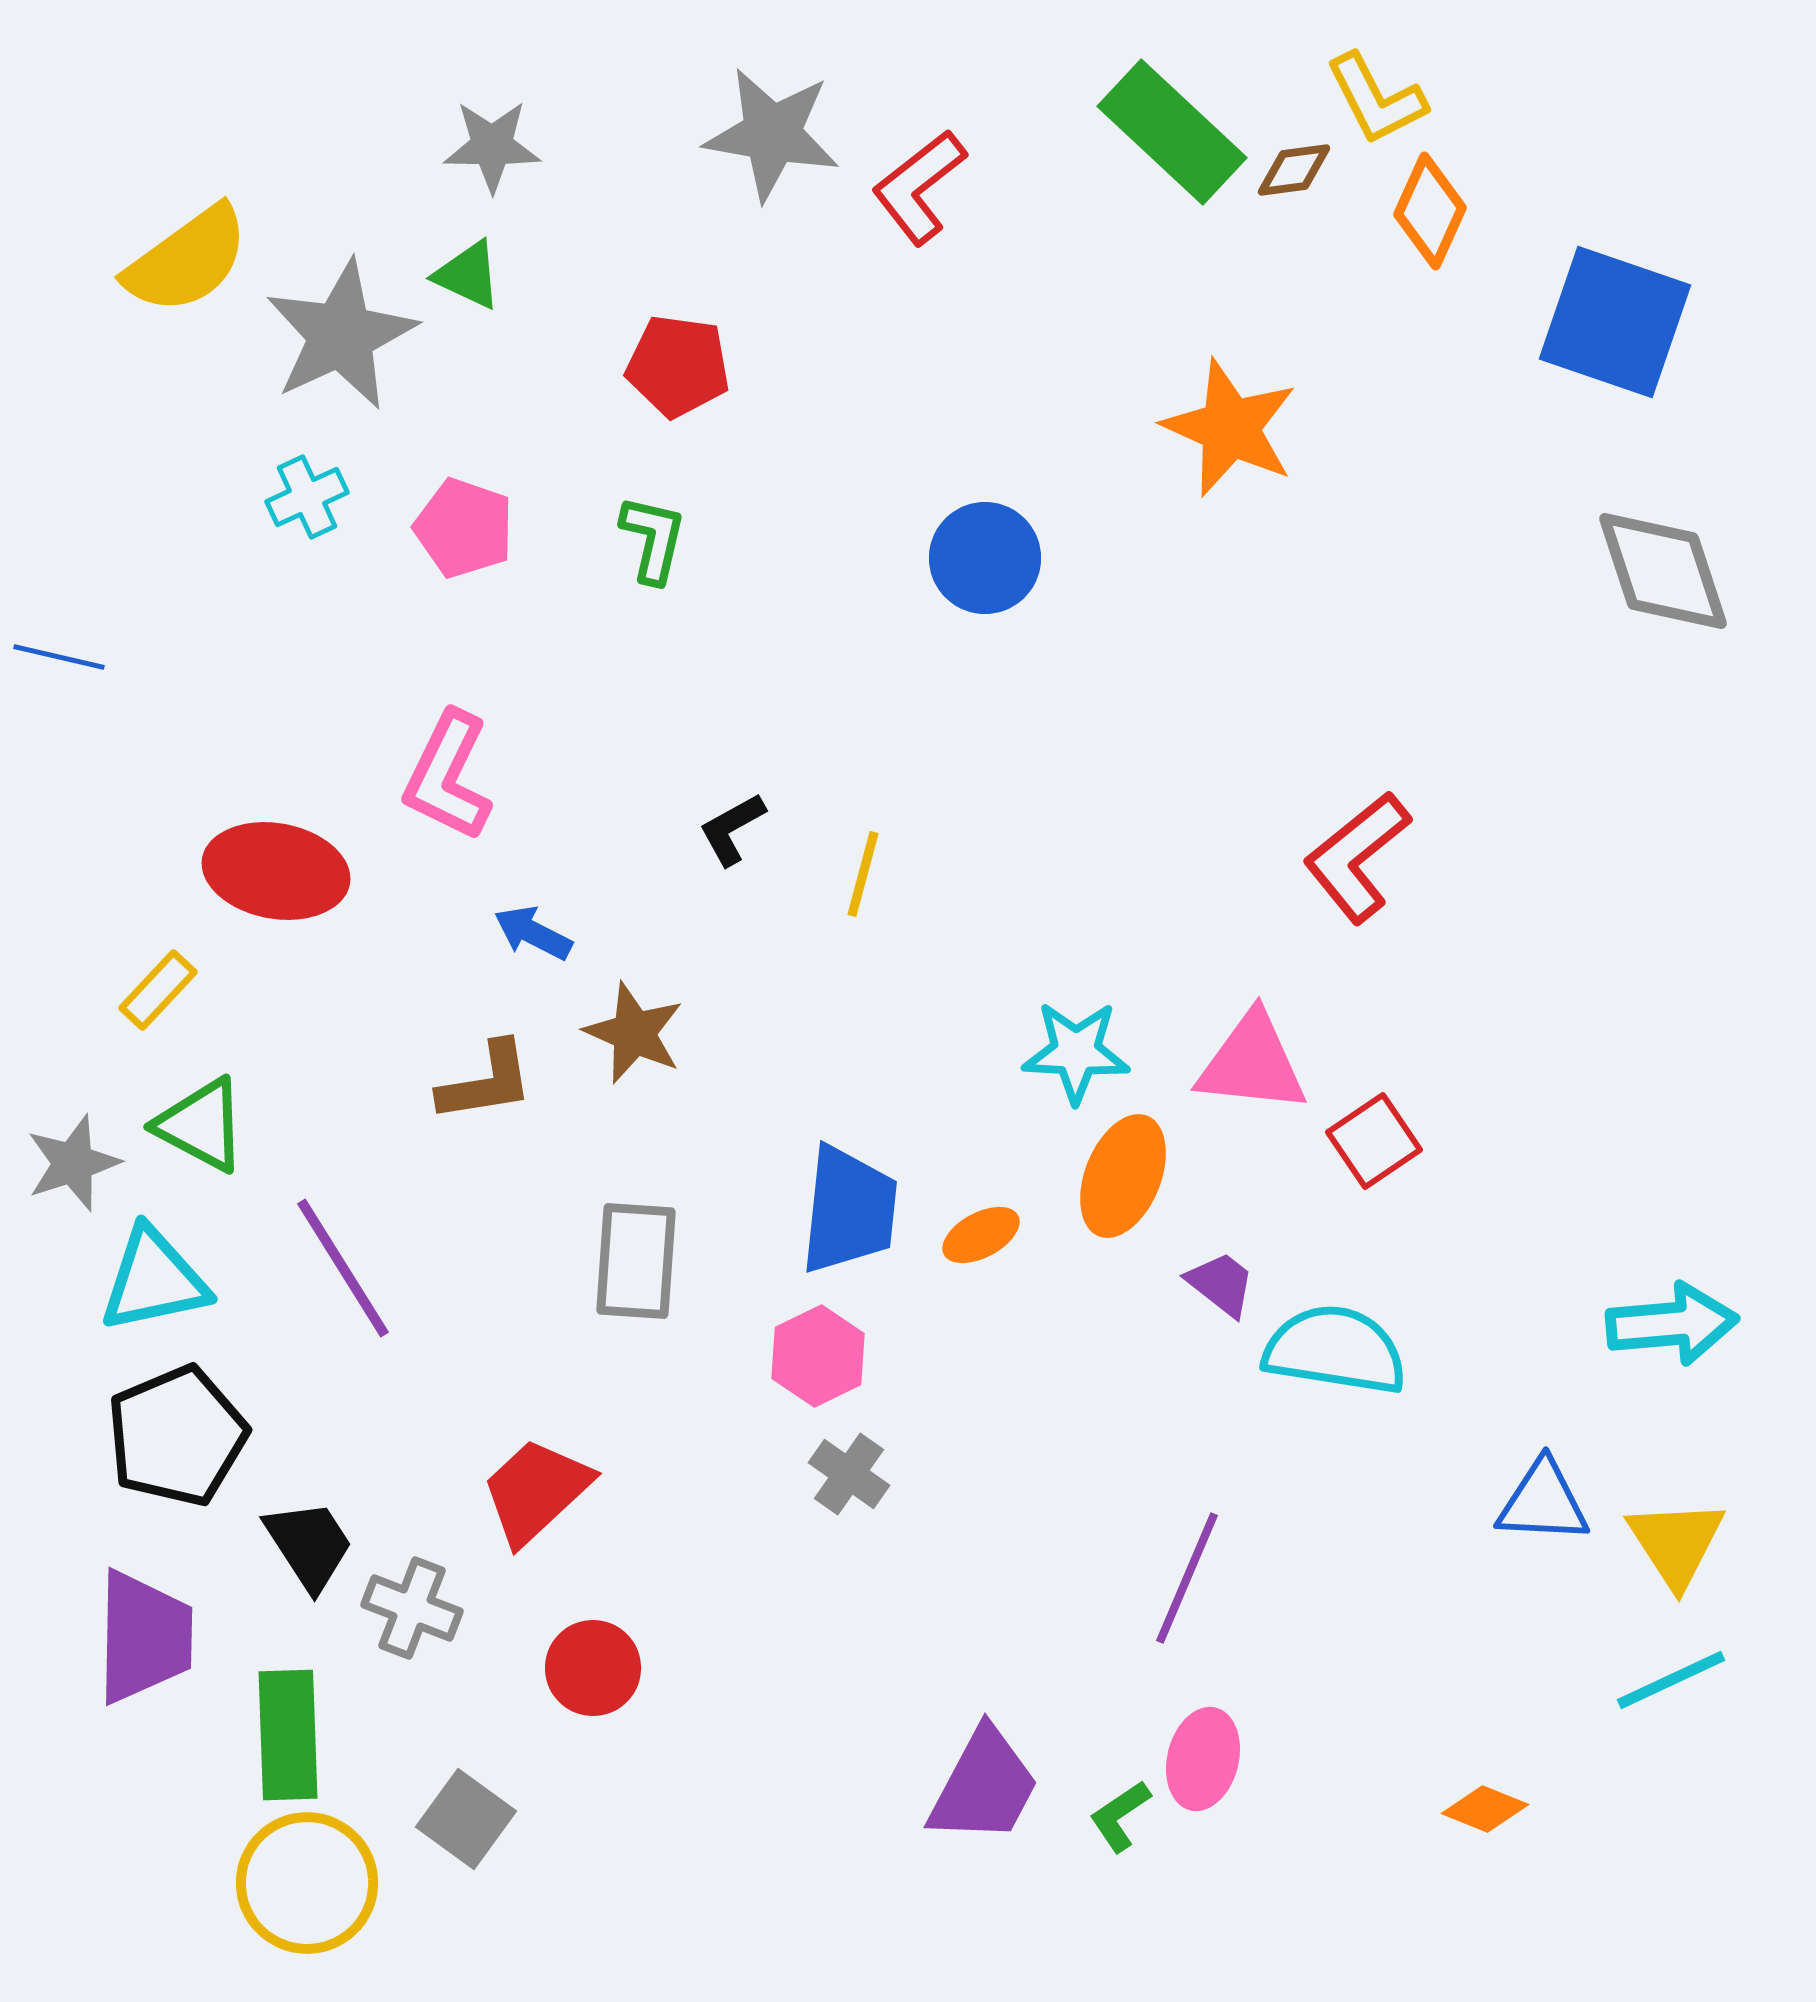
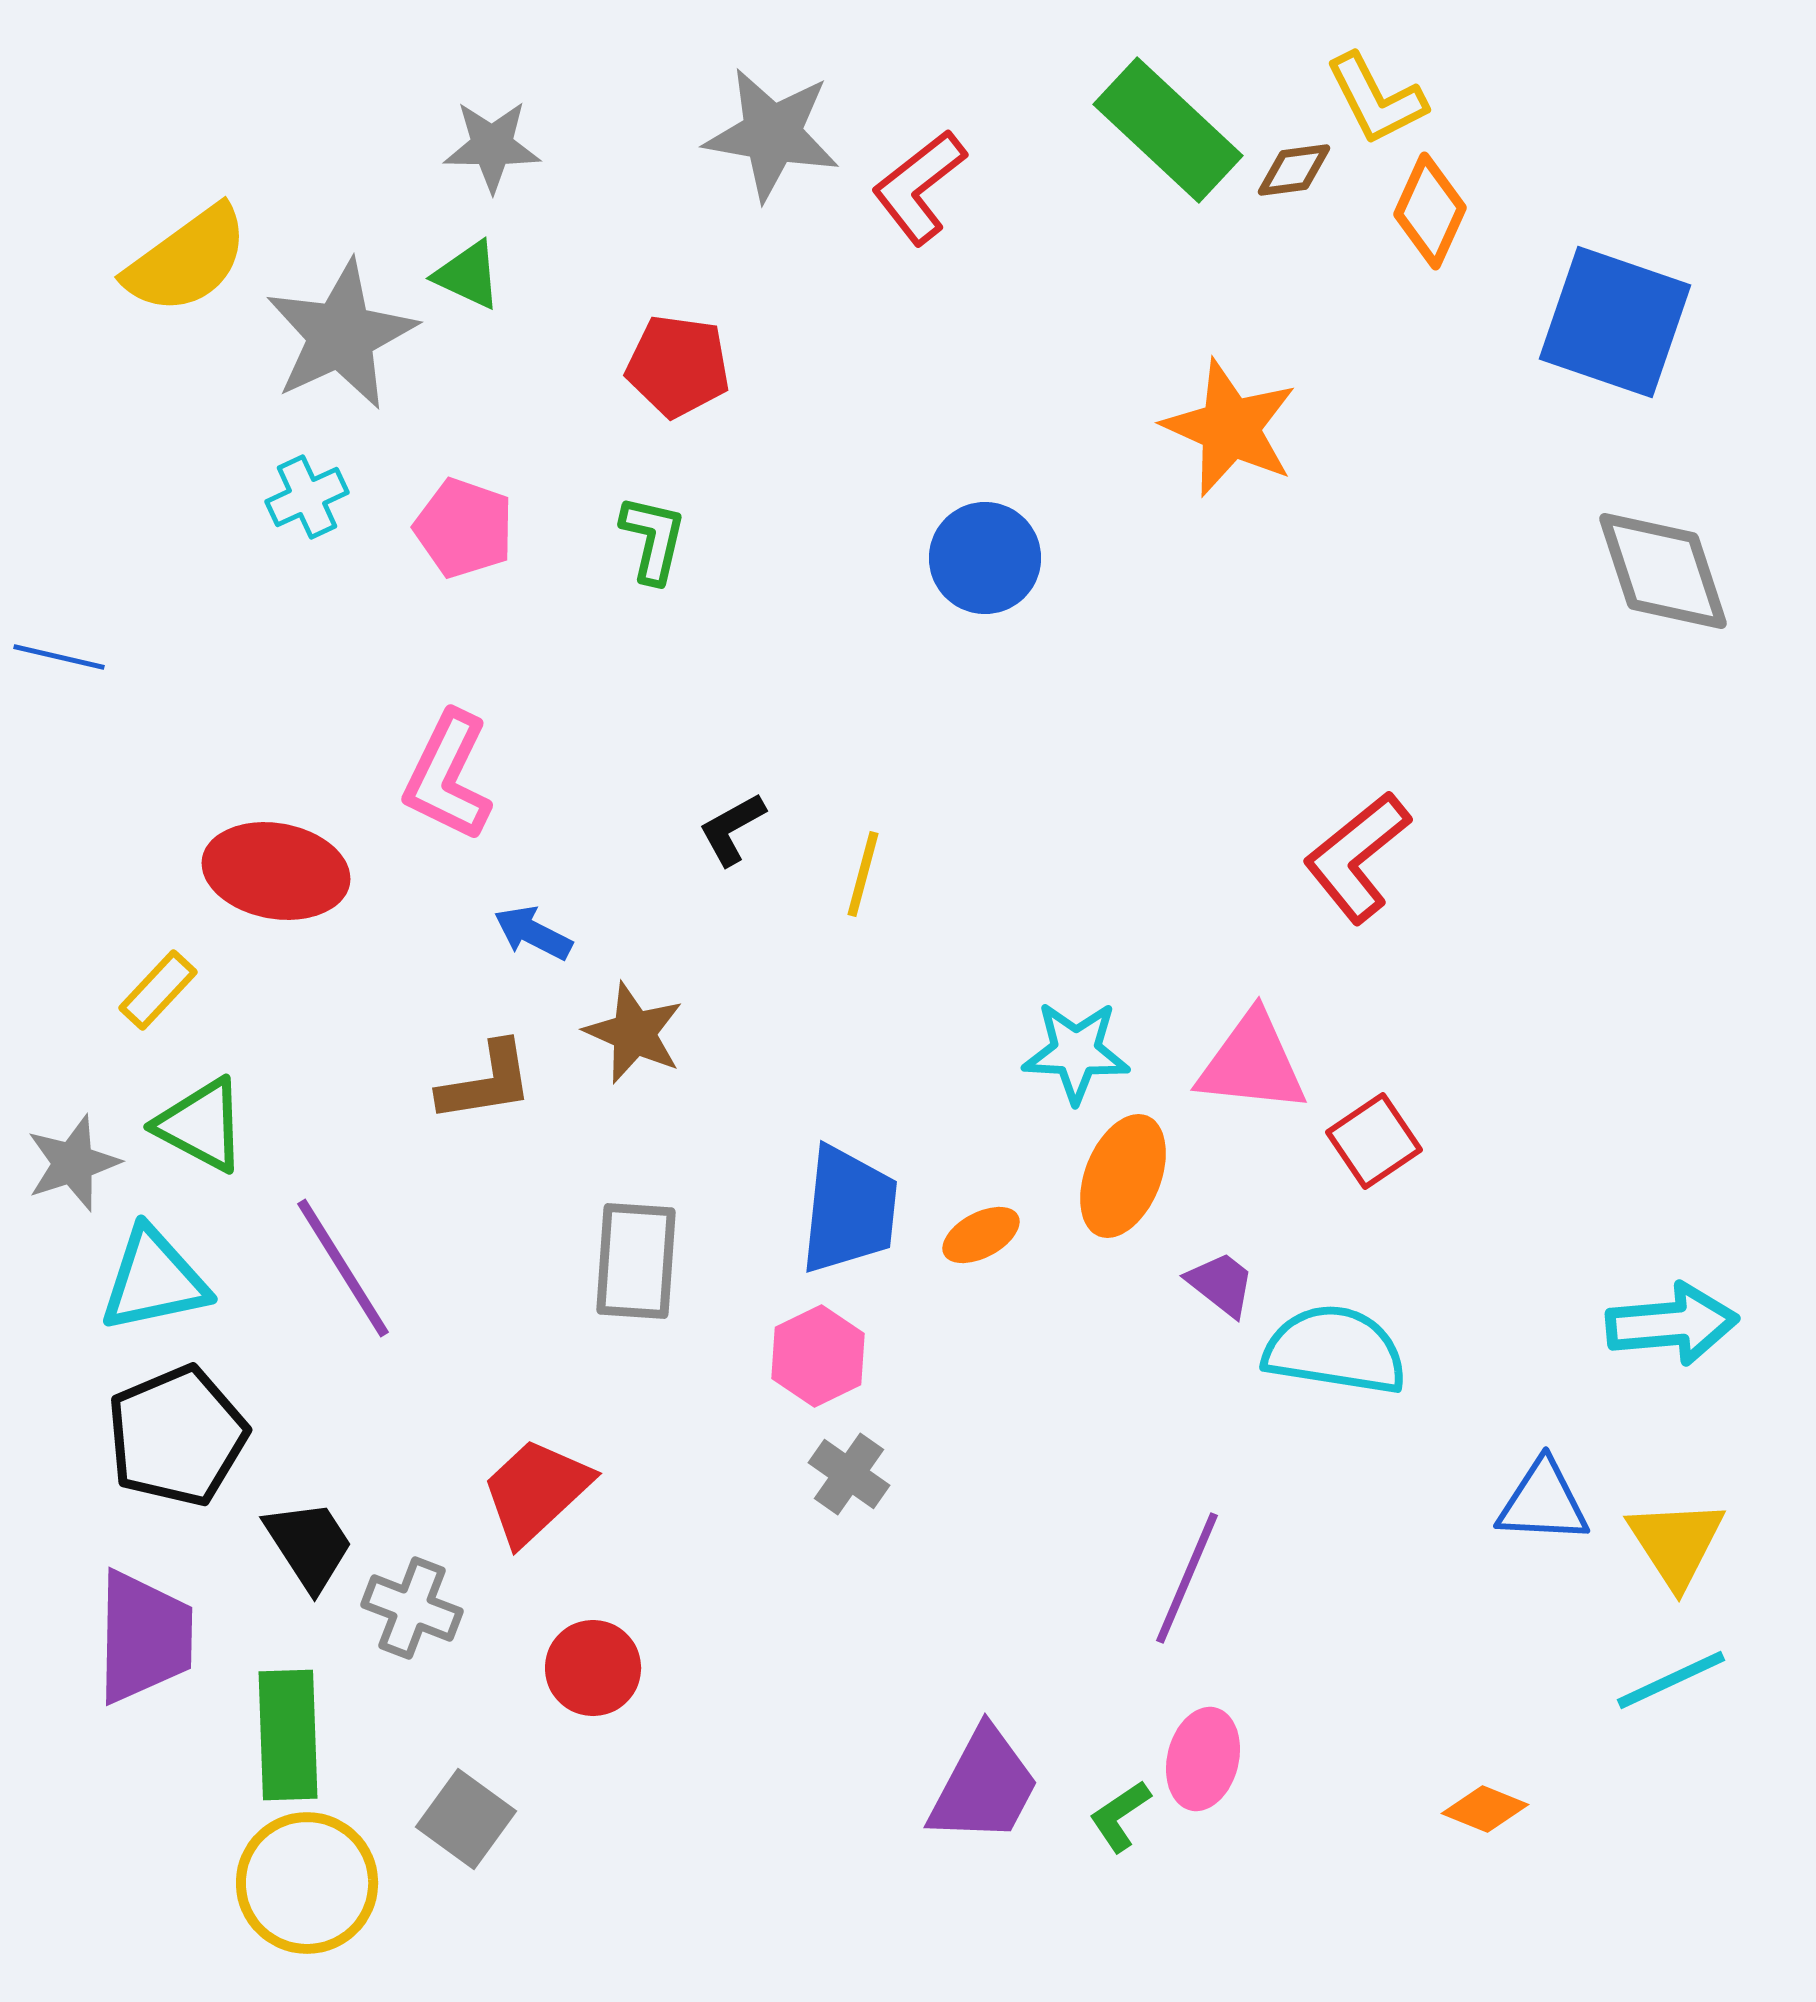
green rectangle at (1172, 132): moved 4 px left, 2 px up
